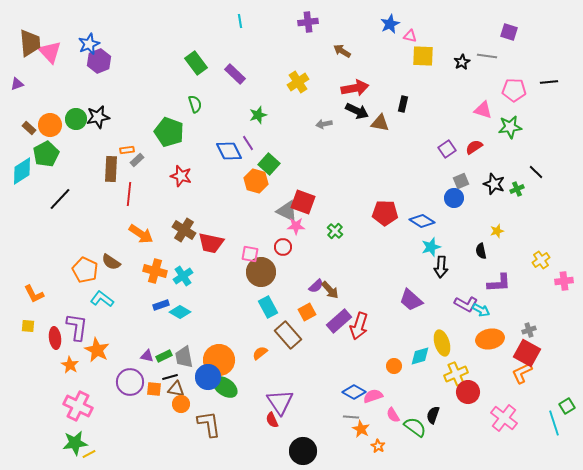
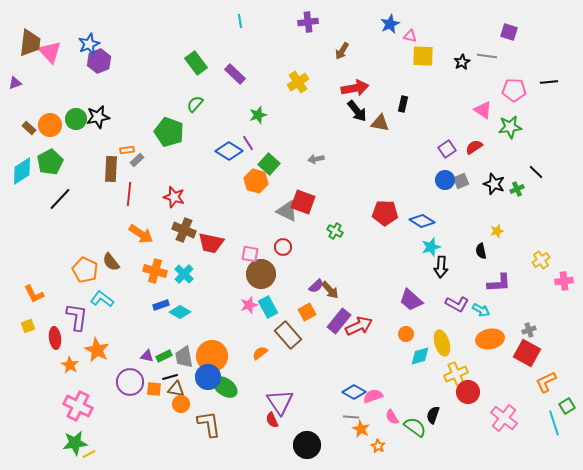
brown trapezoid at (30, 43): rotated 12 degrees clockwise
brown arrow at (342, 51): rotated 90 degrees counterclockwise
purple triangle at (17, 84): moved 2 px left, 1 px up
green semicircle at (195, 104): rotated 120 degrees counterclockwise
pink triangle at (483, 110): rotated 18 degrees clockwise
black arrow at (357, 111): rotated 25 degrees clockwise
gray arrow at (324, 124): moved 8 px left, 35 px down
blue diamond at (229, 151): rotated 32 degrees counterclockwise
green pentagon at (46, 154): moved 4 px right, 8 px down
red star at (181, 176): moved 7 px left, 21 px down
blue circle at (454, 198): moved 9 px left, 18 px up
pink star at (296, 226): moved 47 px left, 79 px down; rotated 18 degrees counterclockwise
brown cross at (184, 230): rotated 10 degrees counterclockwise
green cross at (335, 231): rotated 14 degrees counterclockwise
brown semicircle at (111, 262): rotated 18 degrees clockwise
brown circle at (261, 272): moved 2 px down
cyan cross at (183, 276): moved 1 px right, 2 px up; rotated 12 degrees counterclockwise
purple L-shape at (466, 304): moved 9 px left
purple rectangle at (339, 321): rotated 10 degrees counterclockwise
yellow square at (28, 326): rotated 24 degrees counterclockwise
red arrow at (359, 326): rotated 132 degrees counterclockwise
purple L-shape at (77, 327): moved 10 px up
orange circle at (219, 360): moved 7 px left, 4 px up
orange circle at (394, 366): moved 12 px right, 32 px up
orange L-shape at (522, 373): moved 24 px right, 9 px down
pink semicircle at (393, 415): moved 1 px left, 2 px down
black circle at (303, 451): moved 4 px right, 6 px up
